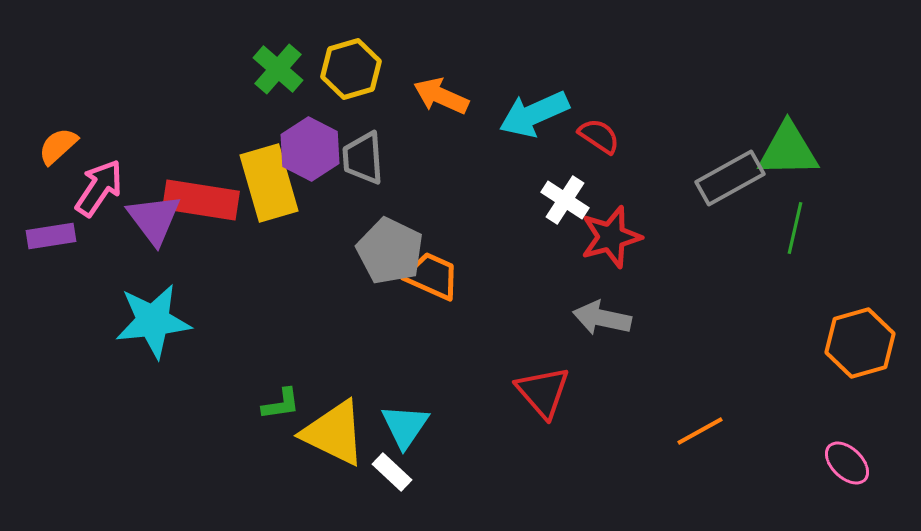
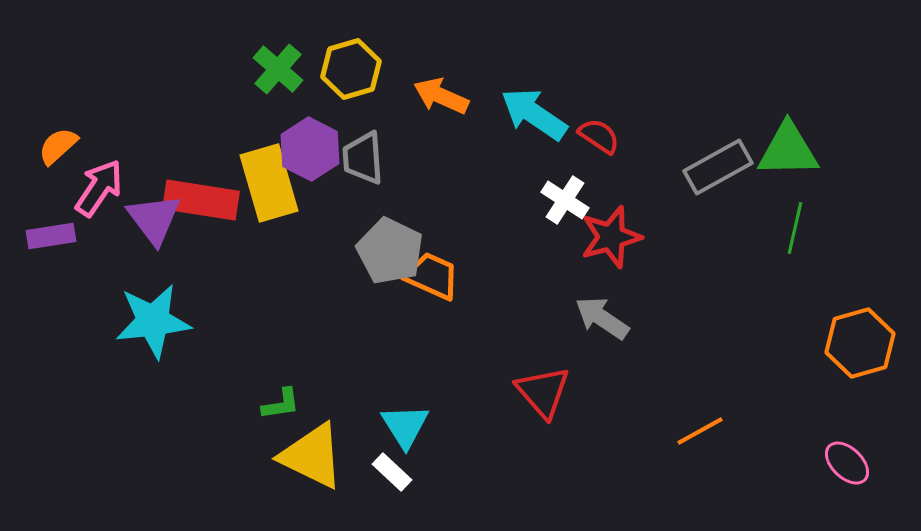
cyan arrow: rotated 58 degrees clockwise
gray rectangle: moved 12 px left, 11 px up
gray arrow: rotated 22 degrees clockwise
cyan triangle: rotated 6 degrees counterclockwise
yellow triangle: moved 22 px left, 23 px down
